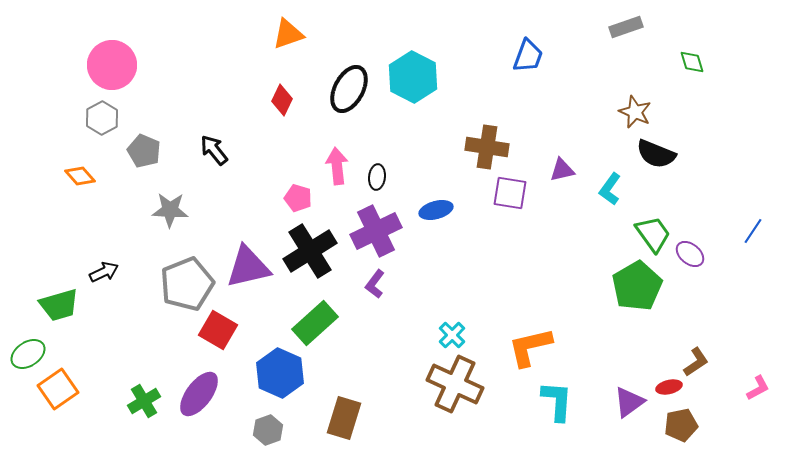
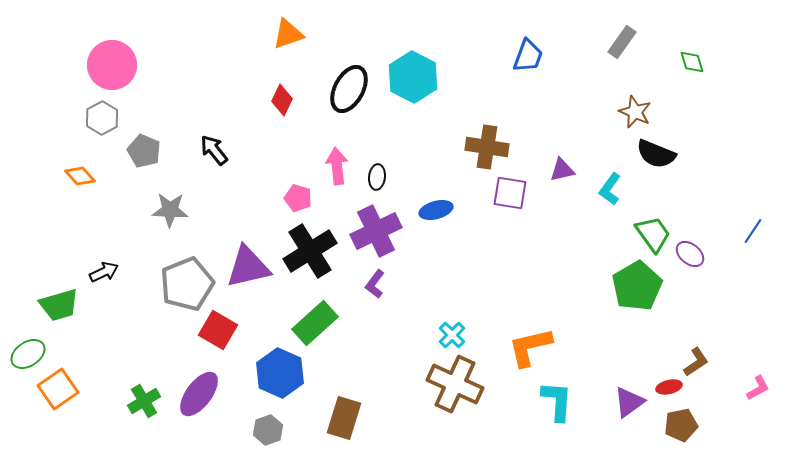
gray rectangle at (626, 27): moved 4 px left, 15 px down; rotated 36 degrees counterclockwise
